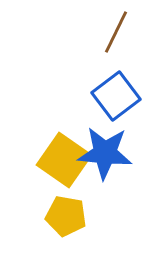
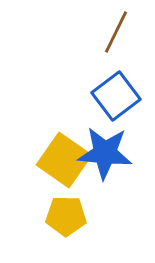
yellow pentagon: rotated 9 degrees counterclockwise
